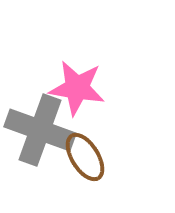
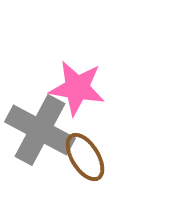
gray cross: rotated 8 degrees clockwise
